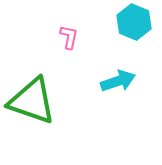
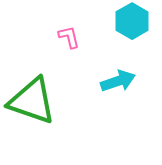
cyan hexagon: moved 2 px left, 1 px up; rotated 8 degrees clockwise
pink L-shape: rotated 25 degrees counterclockwise
